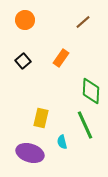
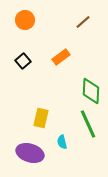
orange rectangle: moved 1 px up; rotated 18 degrees clockwise
green line: moved 3 px right, 1 px up
